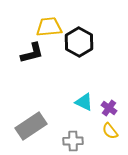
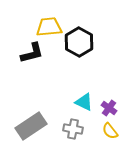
gray cross: moved 12 px up; rotated 12 degrees clockwise
